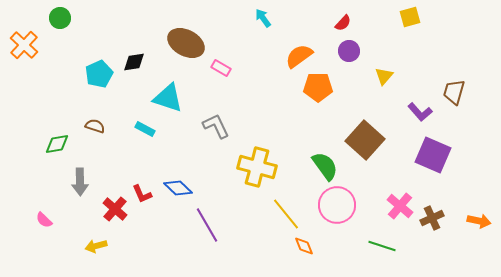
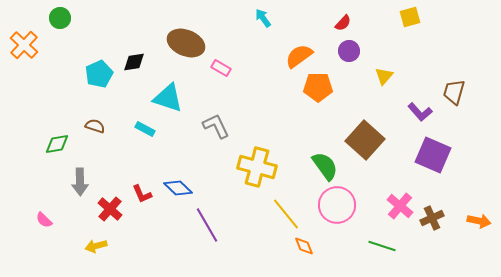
brown ellipse: rotated 6 degrees counterclockwise
red cross: moved 5 px left
